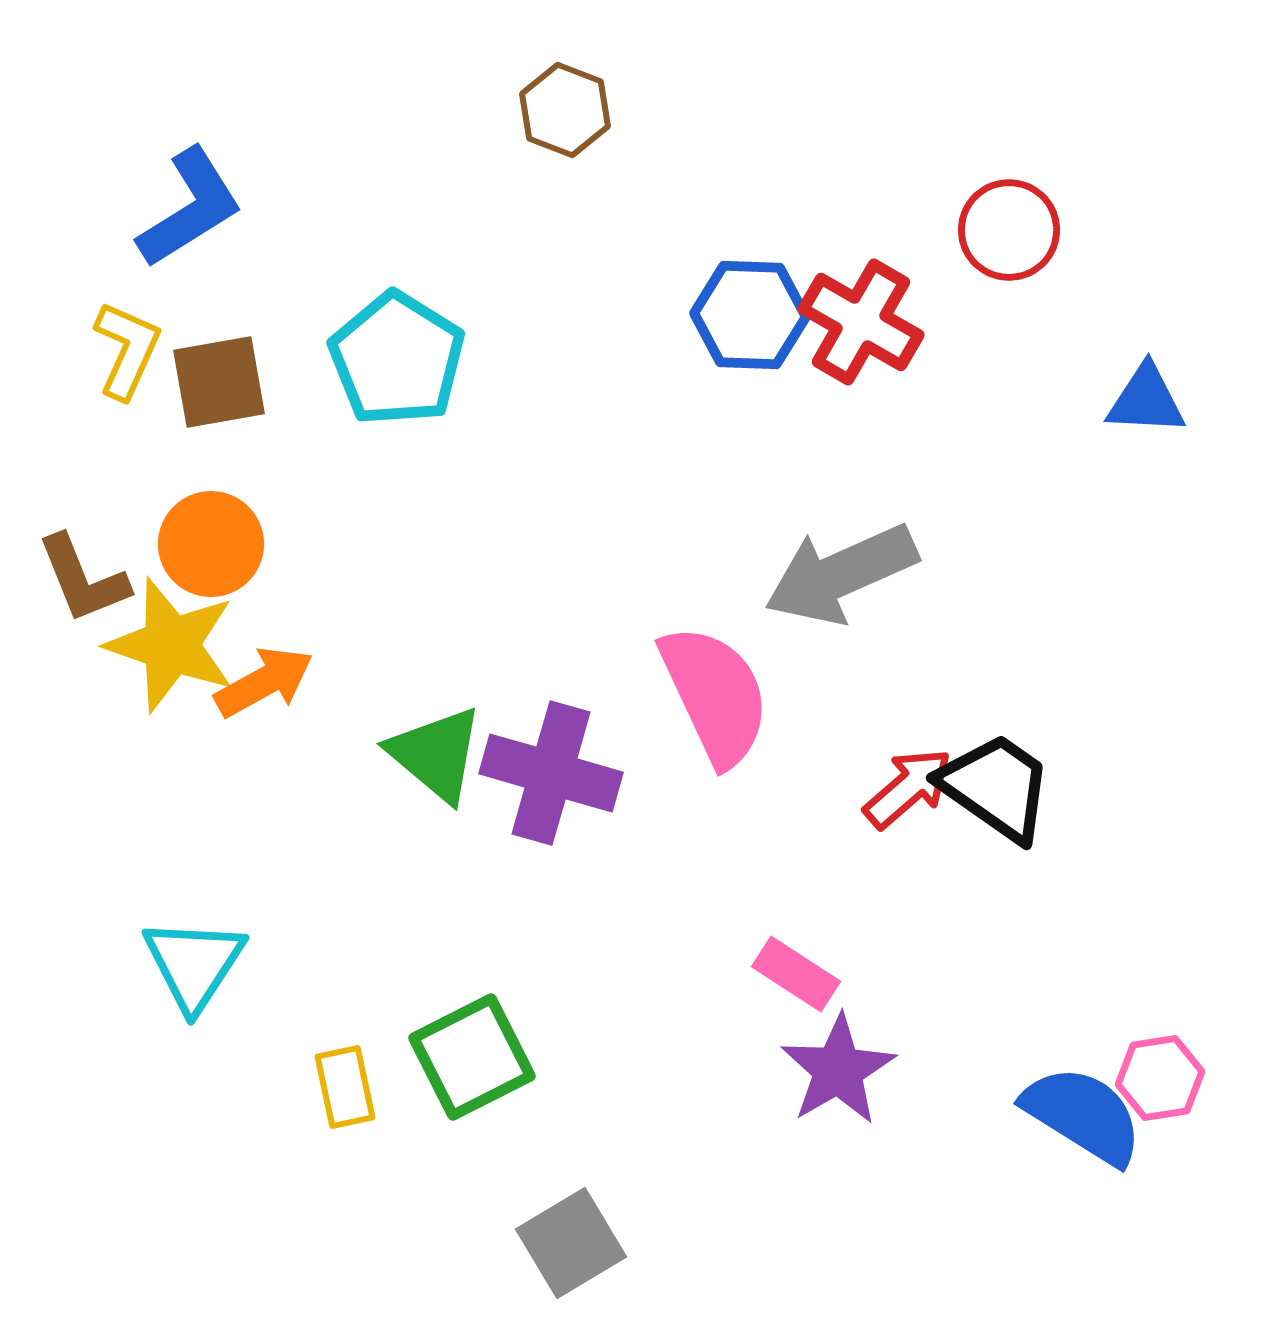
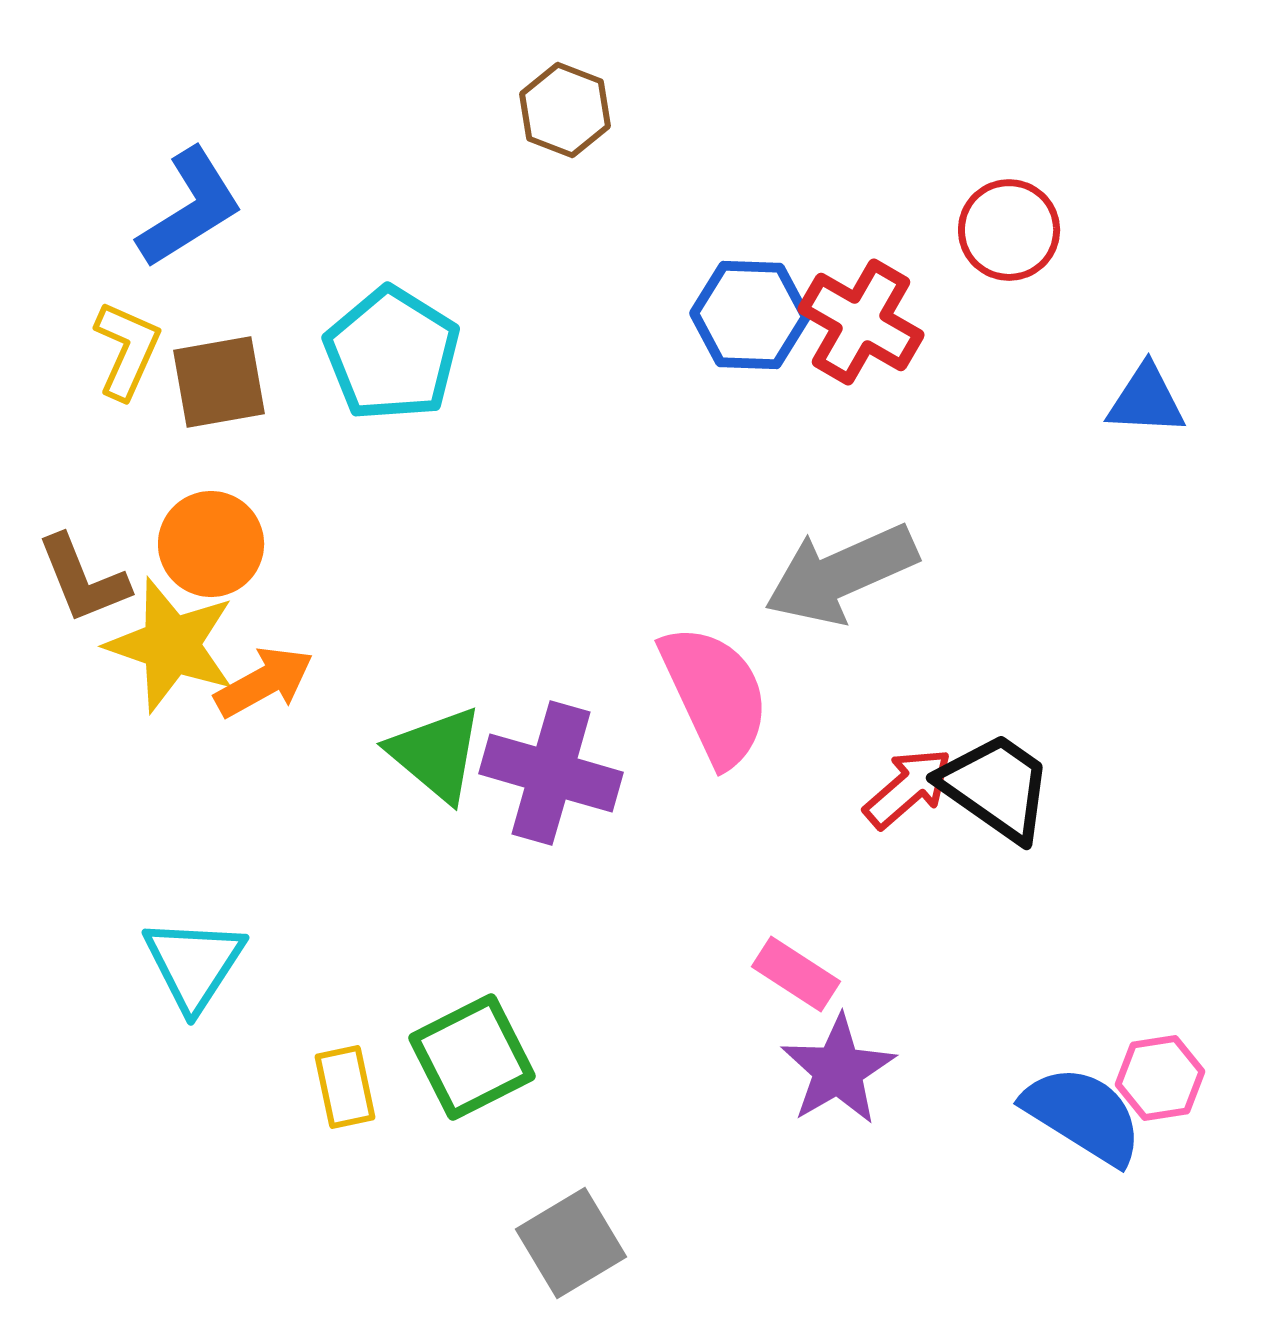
cyan pentagon: moved 5 px left, 5 px up
